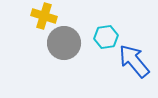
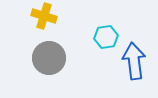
gray circle: moved 15 px left, 15 px down
blue arrow: rotated 33 degrees clockwise
